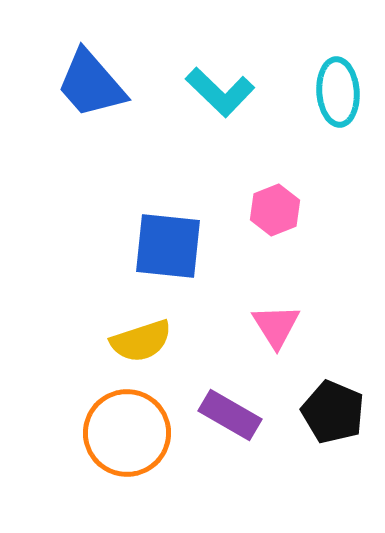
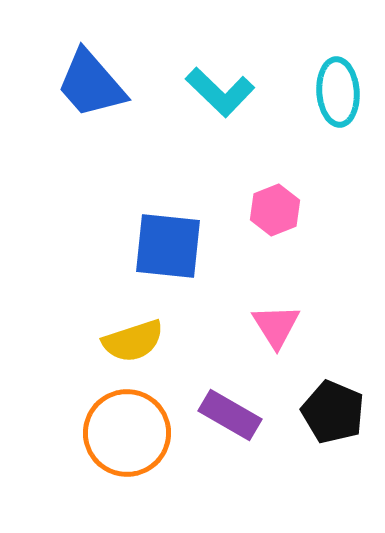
yellow semicircle: moved 8 px left
